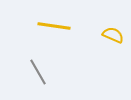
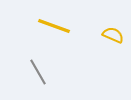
yellow line: rotated 12 degrees clockwise
